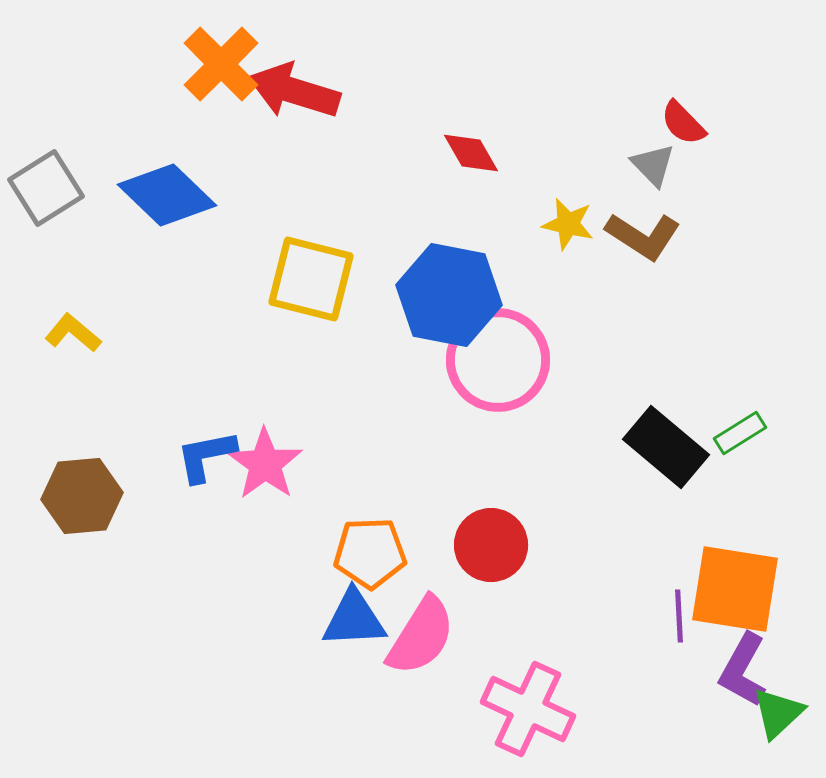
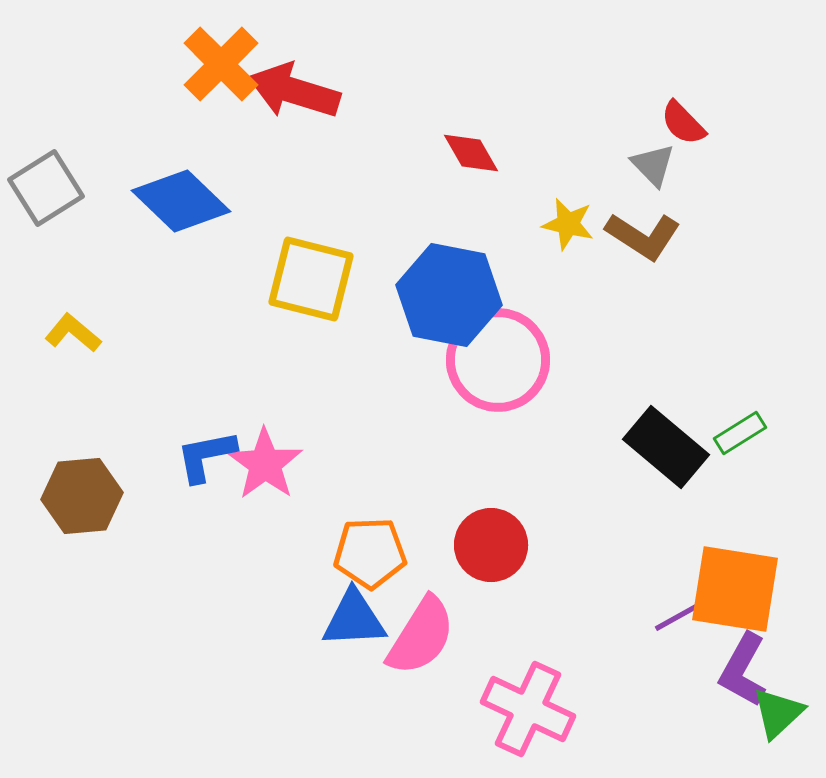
blue diamond: moved 14 px right, 6 px down
purple line: rotated 64 degrees clockwise
